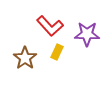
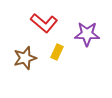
red L-shape: moved 6 px left, 3 px up; rotated 8 degrees counterclockwise
brown star: rotated 20 degrees clockwise
